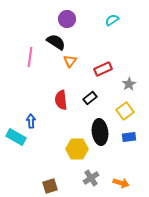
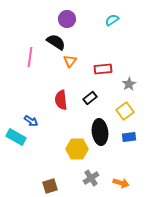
red rectangle: rotated 18 degrees clockwise
blue arrow: rotated 128 degrees clockwise
